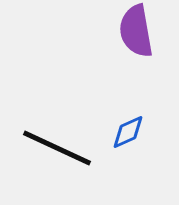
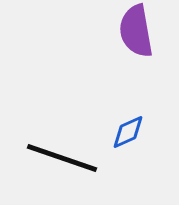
black line: moved 5 px right, 10 px down; rotated 6 degrees counterclockwise
